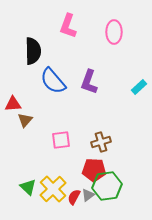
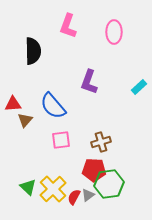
blue semicircle: moved 25 px down
green hexagon: moved 2 px right, 2 px up
